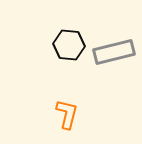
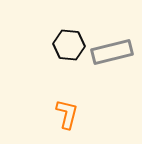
gray rectangle: moved 2 px left
